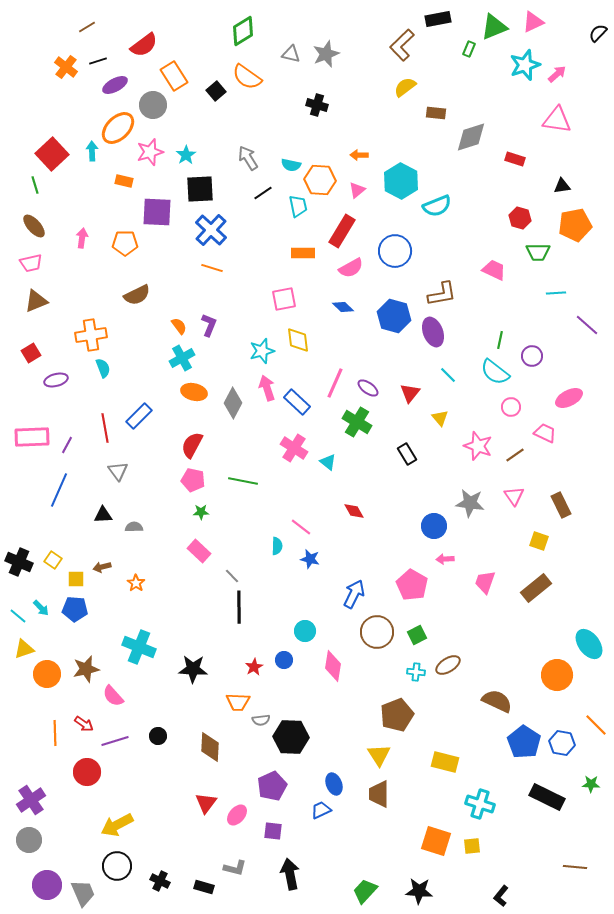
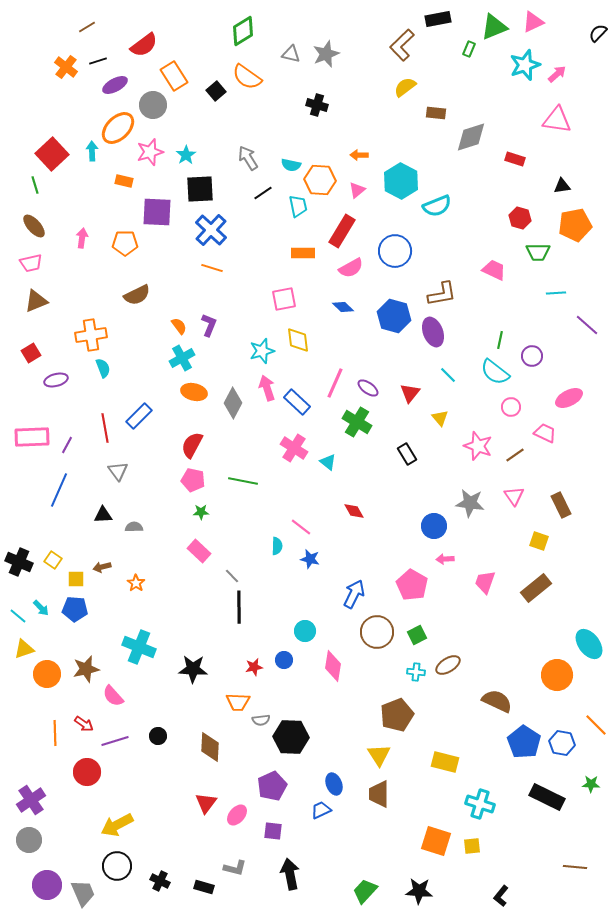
red star at (254, 667): rotated 18 degrees clockwise
